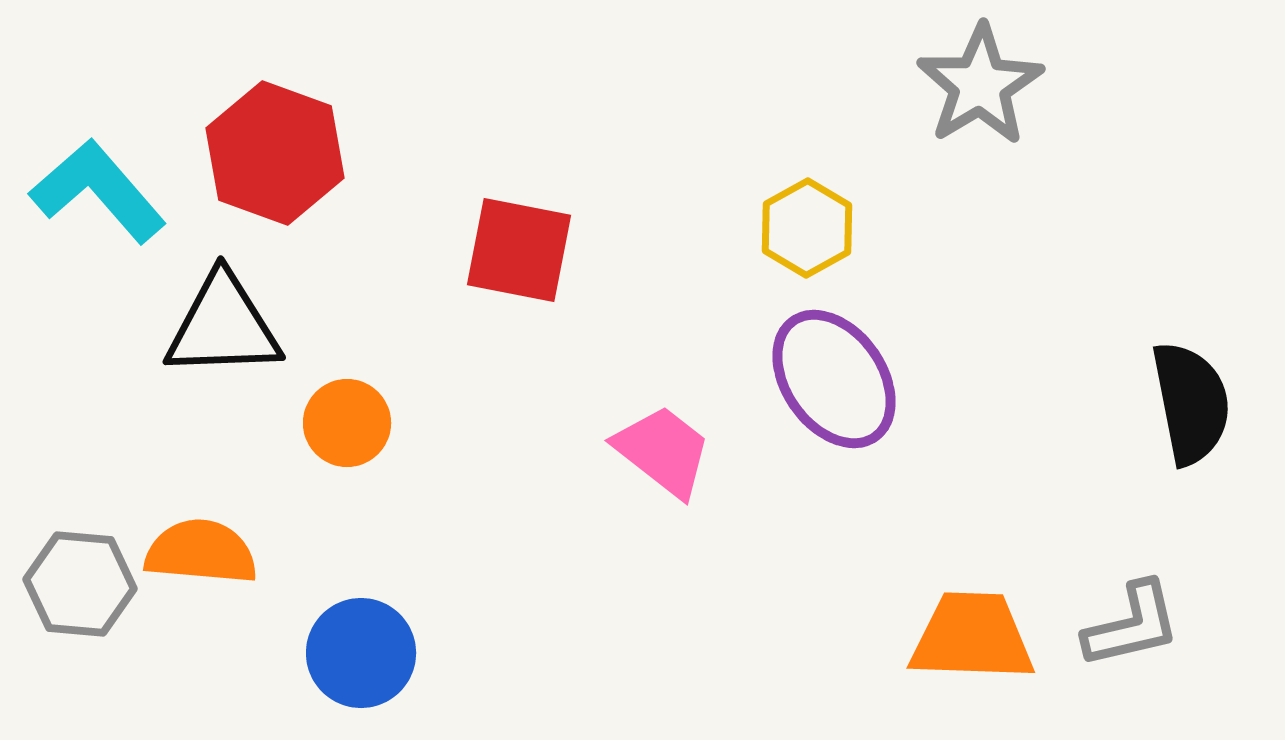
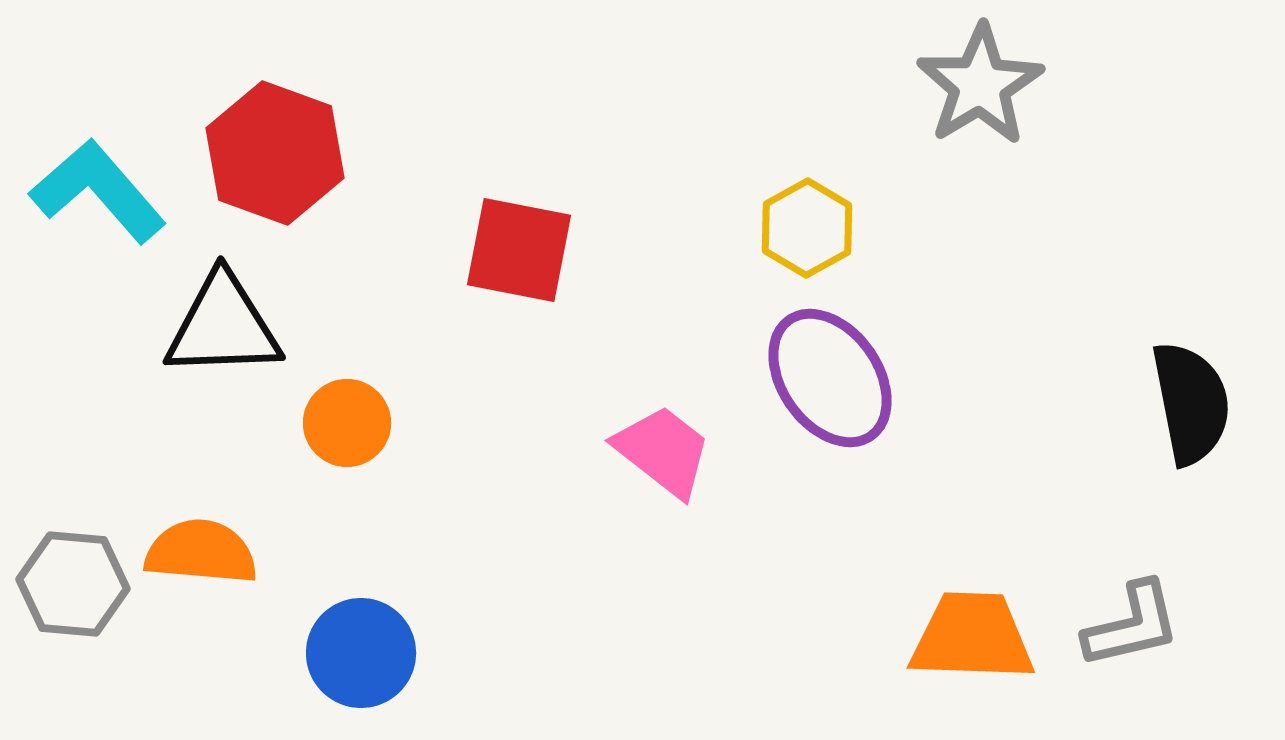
purple ellipse: moved 4 px left, 1 px up
gray hexagon: moved 7 px left
